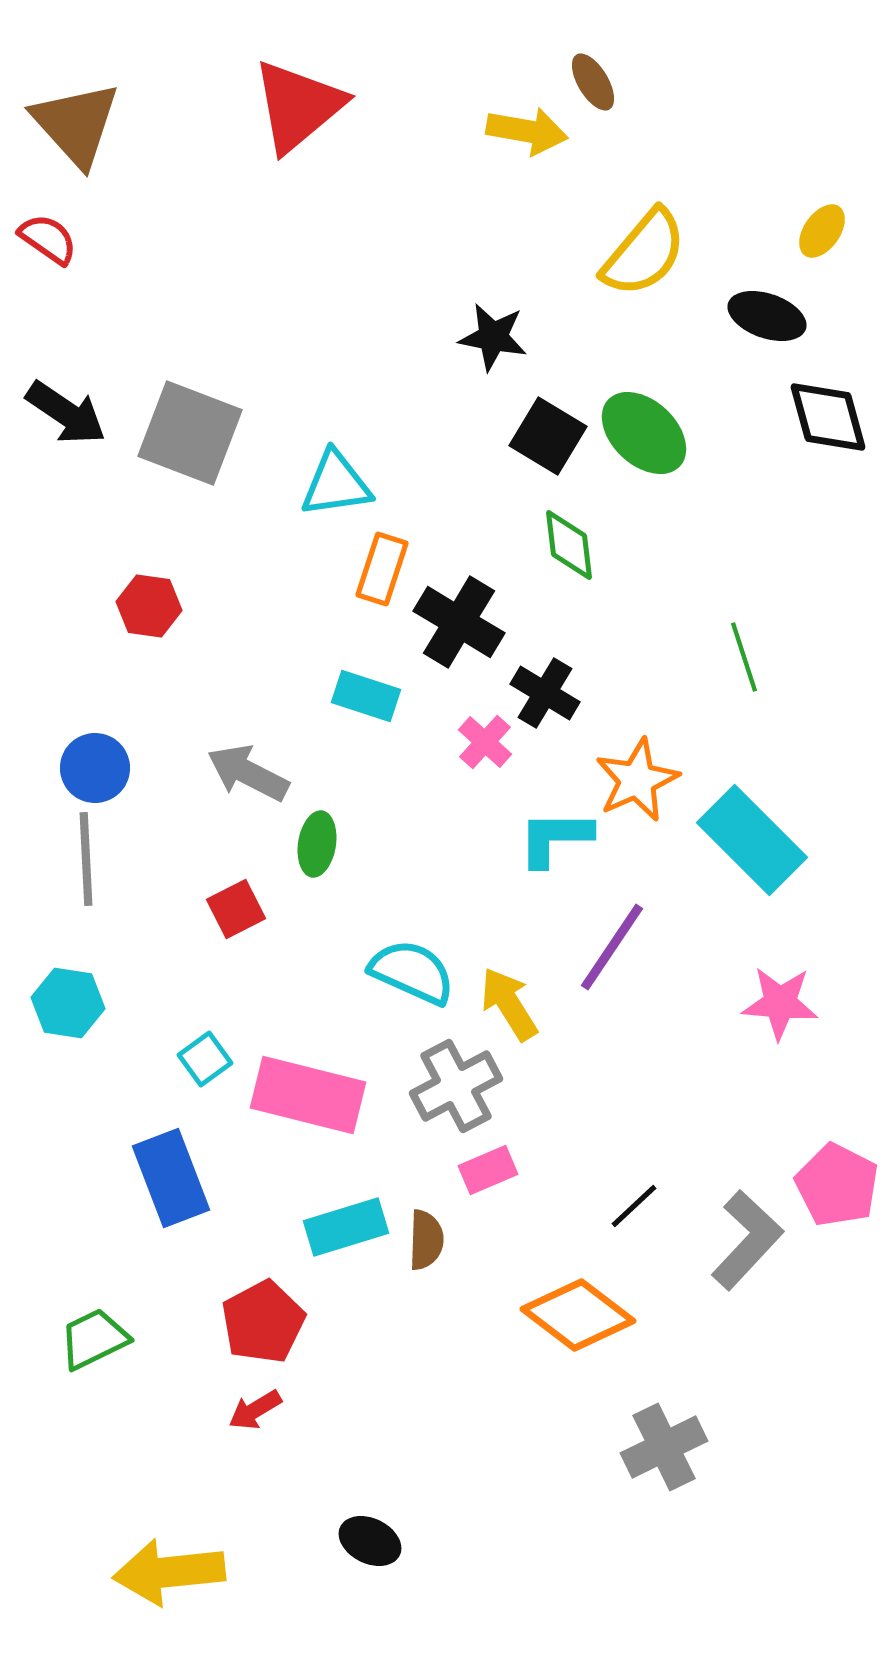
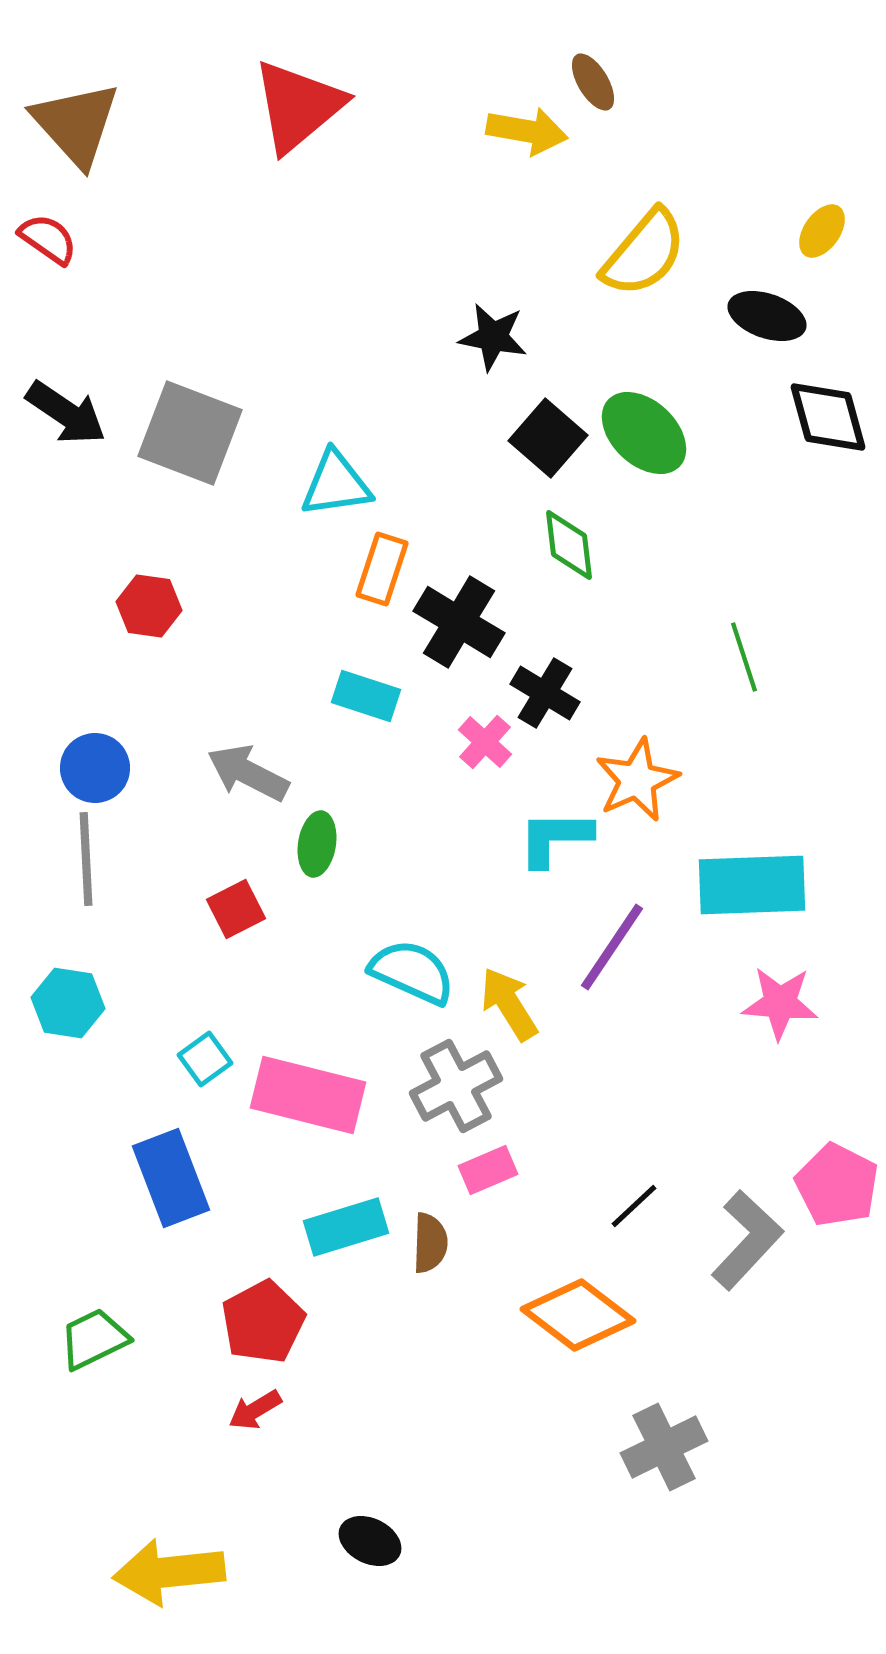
black square at (548, 436): moved 2 px down; rotated 10 degrees clockwise
cyan rectangle at (752, 840): moved 45 px down; rotated 47 degrees counterclockwise
brown semicircle at (426, 1240): moved 4 px right, 3 px down
